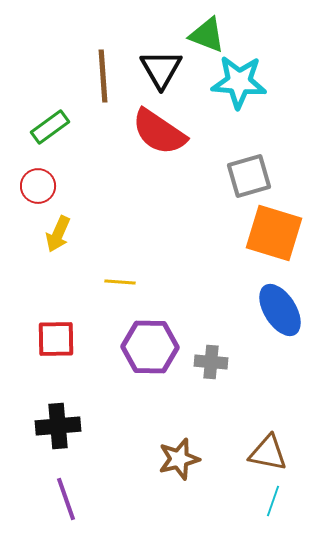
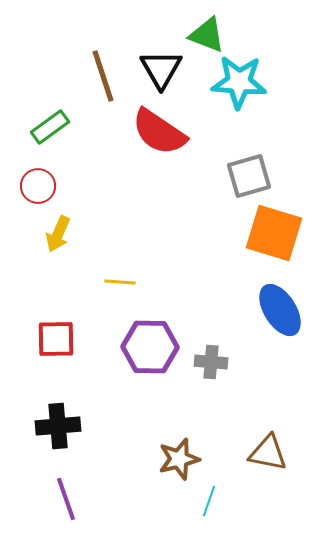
brown line: rotated 14 degrees counterclockwise
cyan line: moved 64 px left
